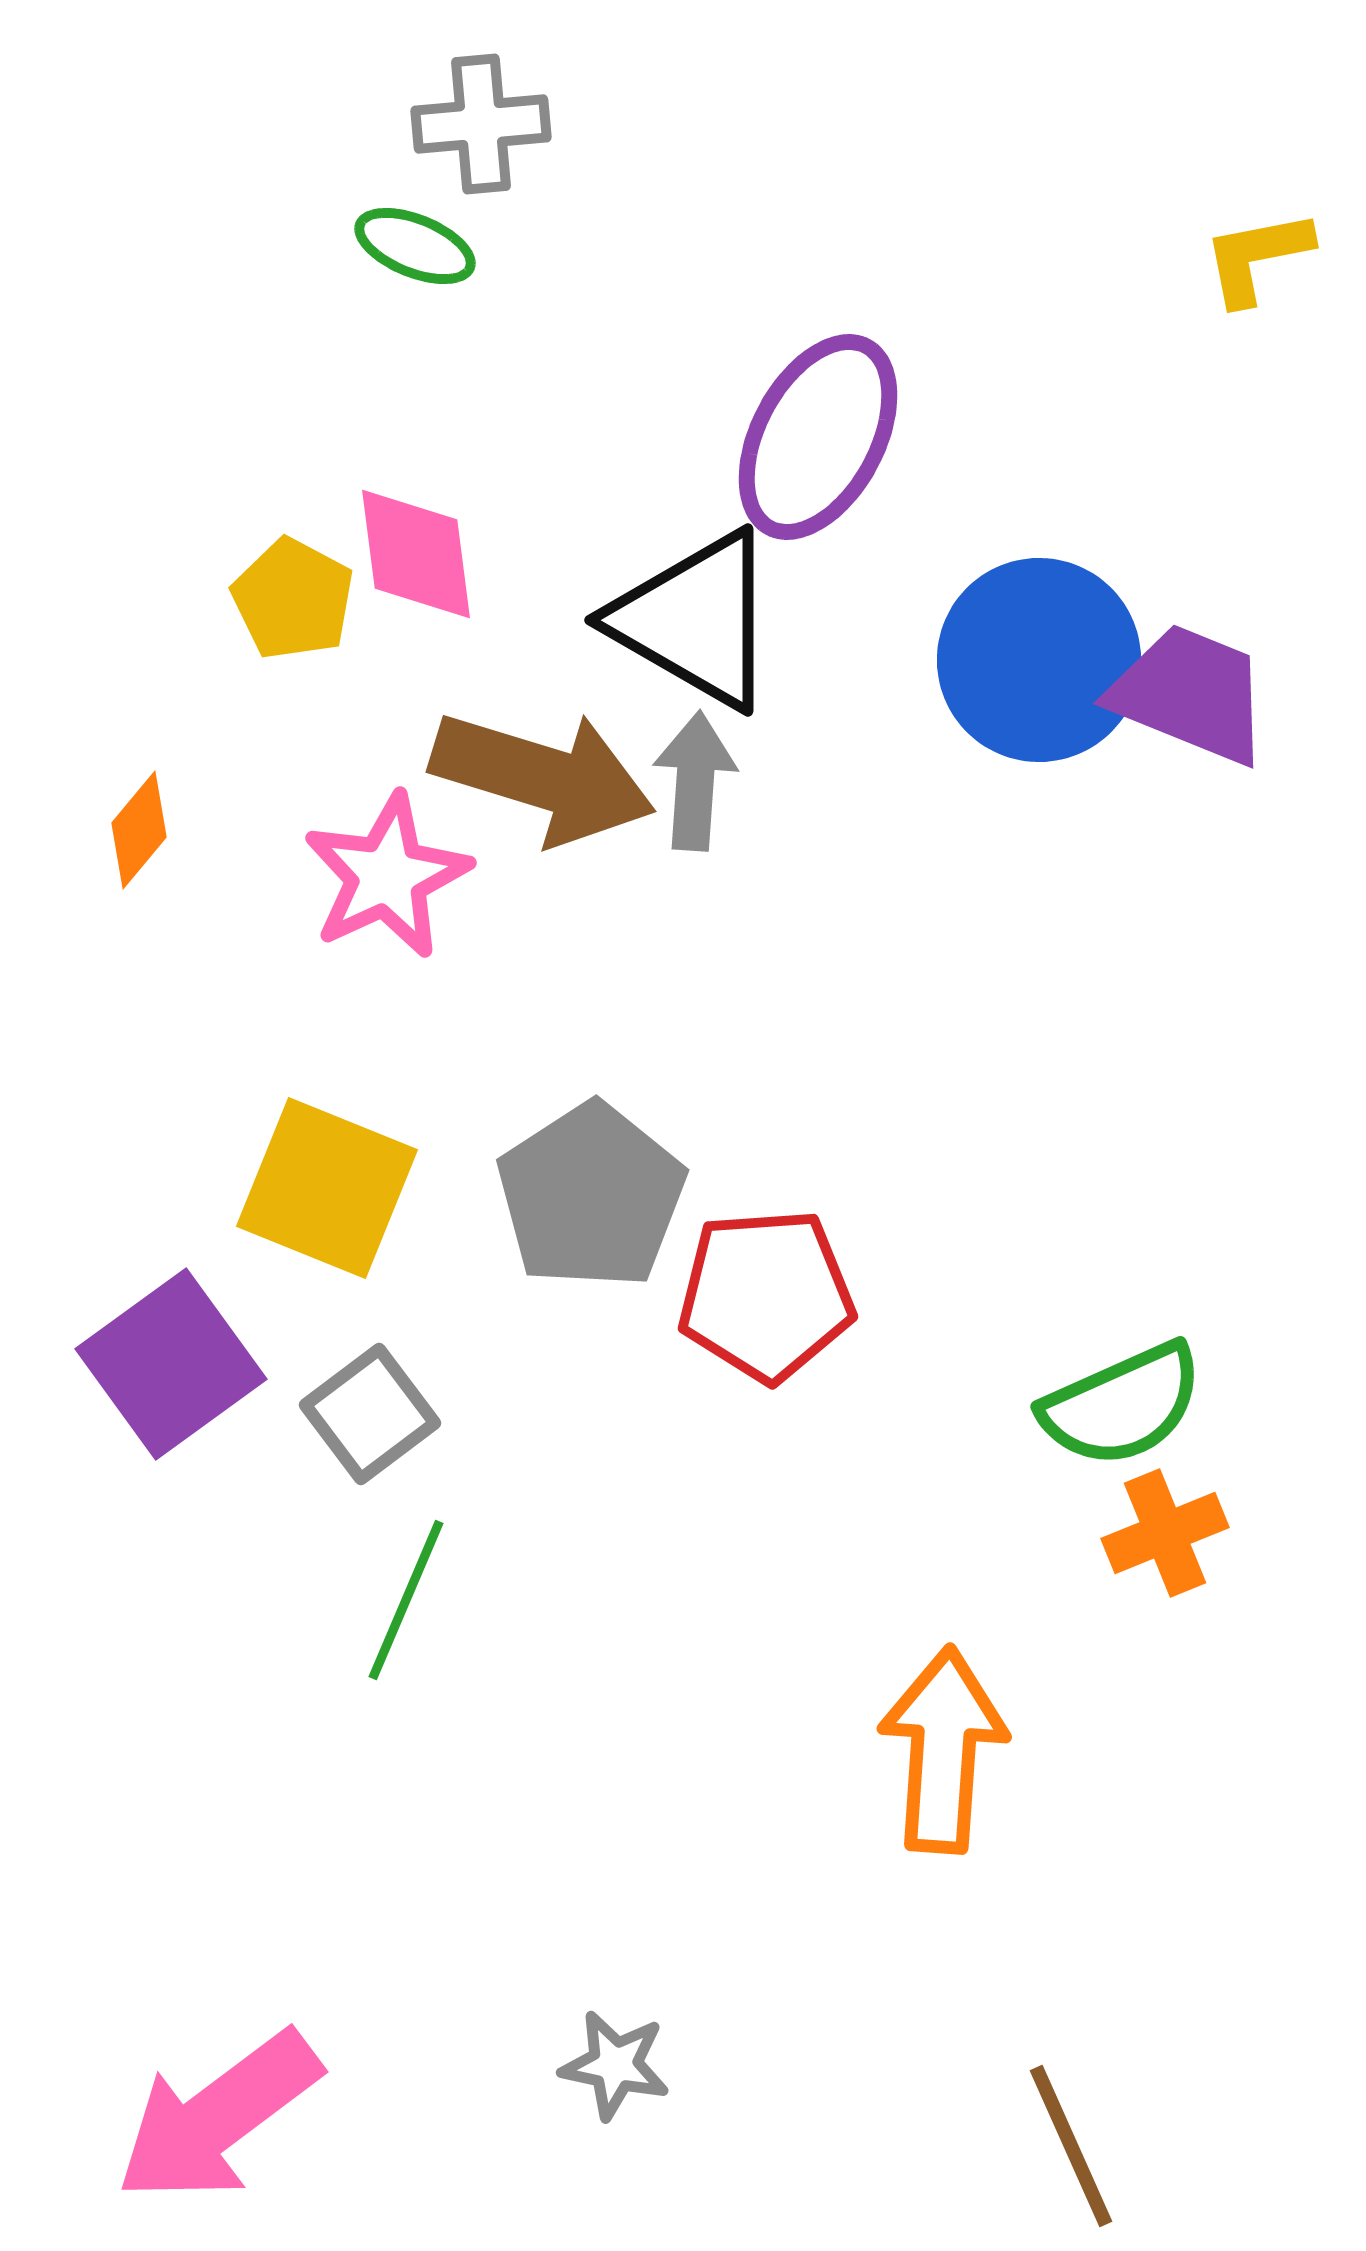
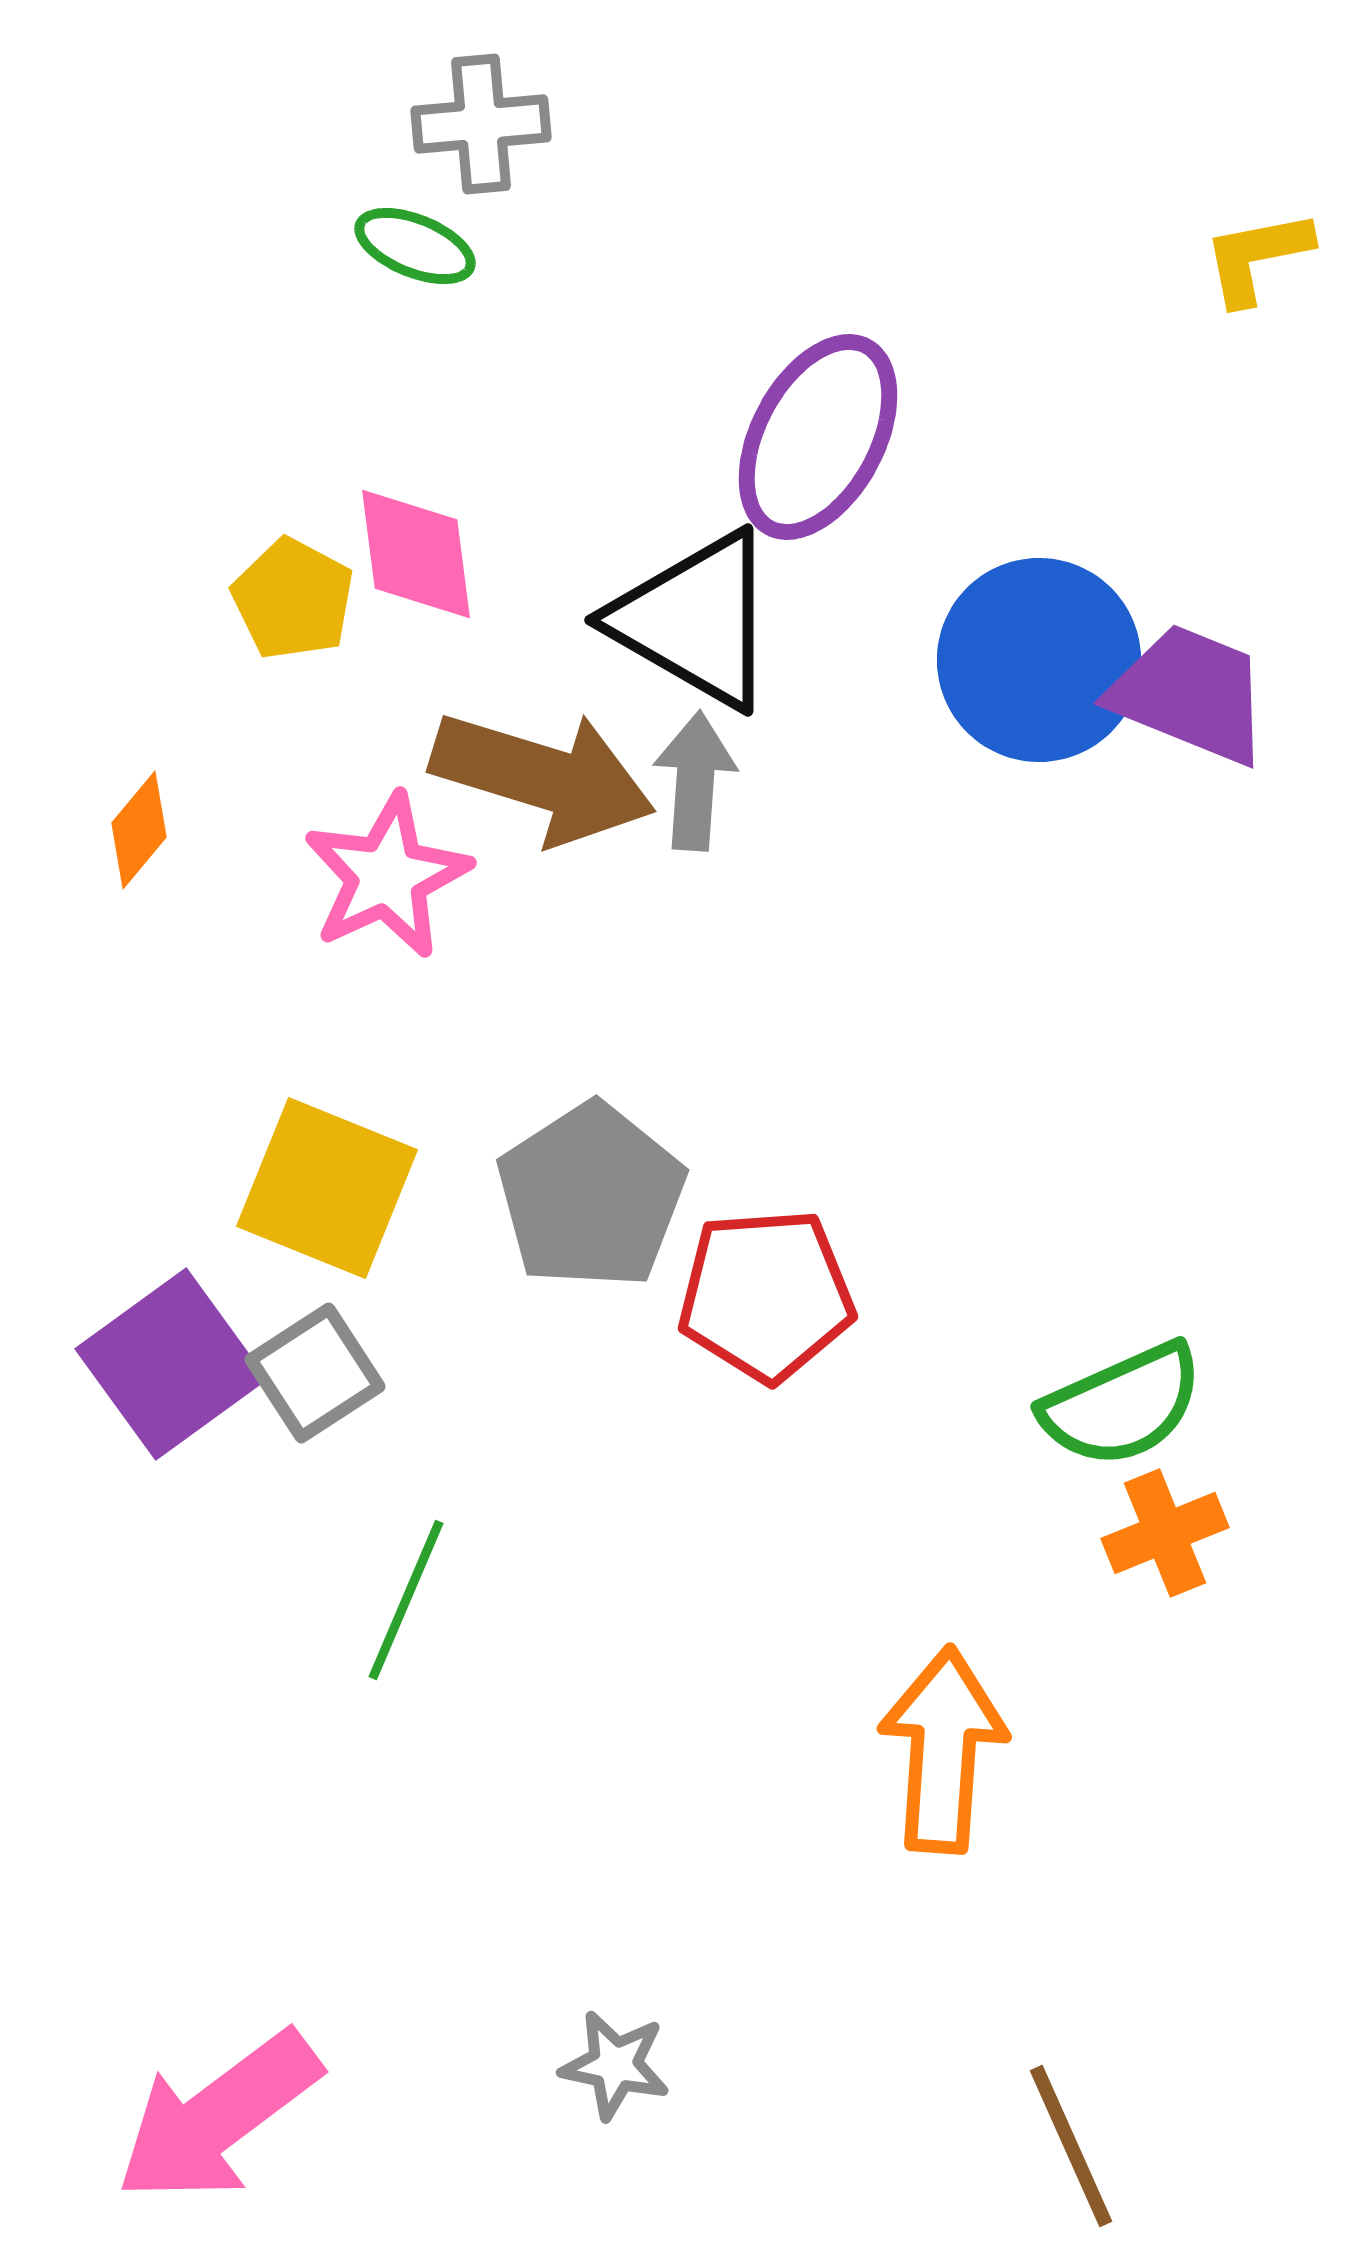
gray square: moved 55 px left, 41 px up; rotated 4 degrees clockwise
